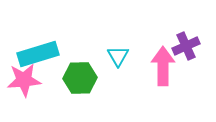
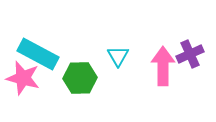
purple cross: moved 4 px right, 8 px down
cyan rectangle: rotated 45 degrees clockwise
pink star: moved 1 px left, 2 px up; rotated 20 degrees clockwise
